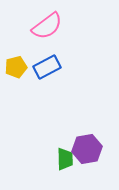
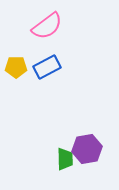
yellow pentagon: rotated 15 degrees clockwise
